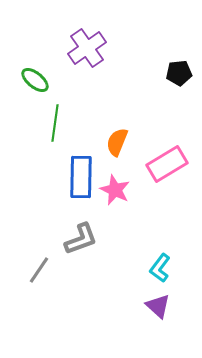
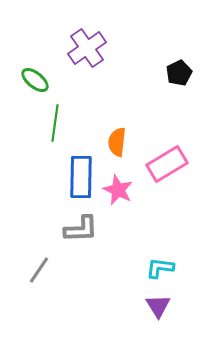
black pentagon: rotated 20 degrees counterclockwise
orange semicircle: rotated 16 degrees counterclockwise
pink star: moved 3 px right
gray L-shape: moved 10 px up; rotated 18 degrees clockwise
cyan L-shape: rotated 60 degrees clockwise
purple triangle: rotated 16 degrees clockwise
